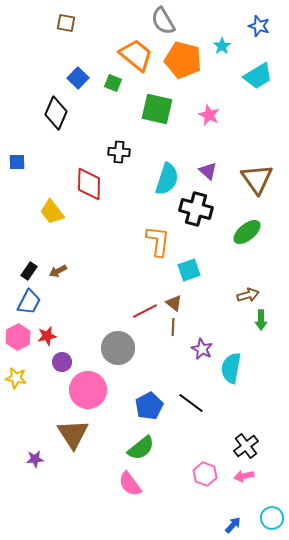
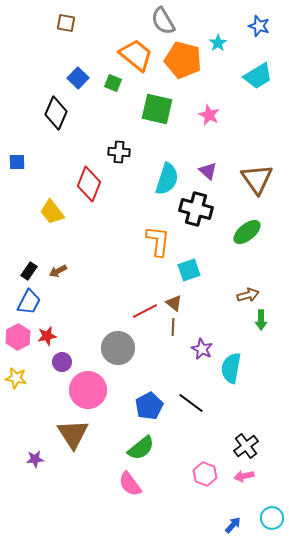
cyan star at (222, 46): moved 4 px left, 3 px up
red diamond at (89, 184): rotated 20 degrees clockwise
